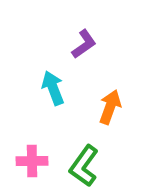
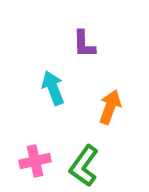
purple L-shape: rotated 124 degrees clockwise
pink cross: moved 3 px right; rotated 12 degrees counterclockwise
